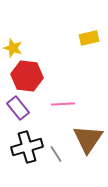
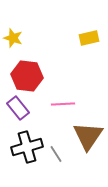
yellow star: moved 10 px up
brown triangle: moved 3 px up
